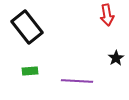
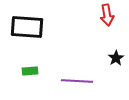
black rectangle: rotated 48 degrees counterclockwise
